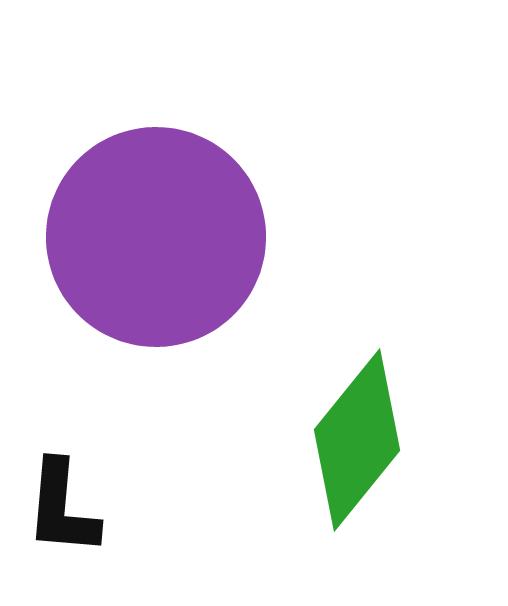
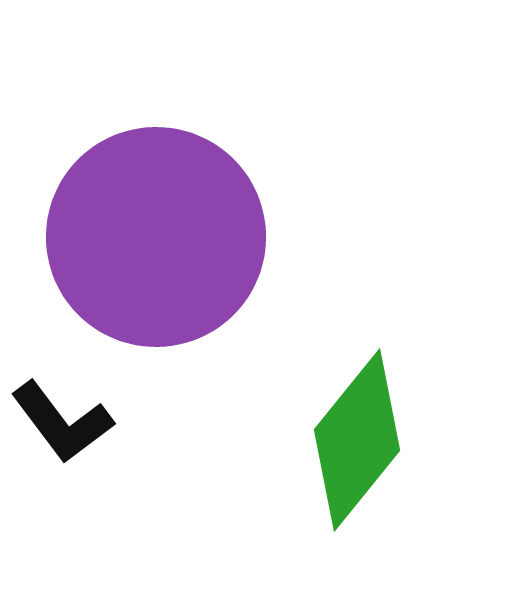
black L-shape: moved 86 px up; rotated 42 degrees counterclockwise
